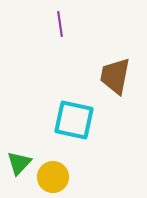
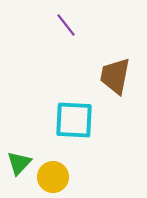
purple line: moved 6 px right, 1 px down; rotated 30 degrees counterclockwise
cyan square: rotated 9 degrees counterclockwise
